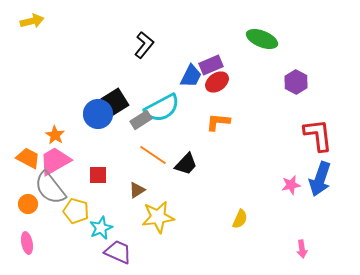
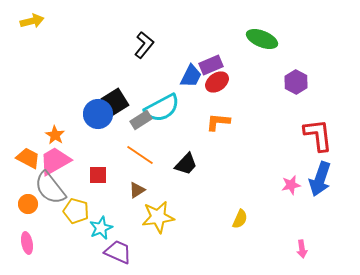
orange line: moved 13 px left
